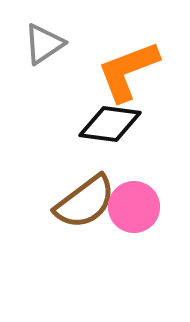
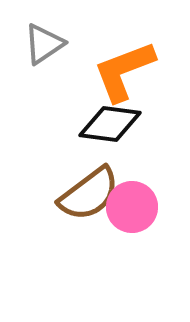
orange L-shape: moved 4 px left
brown semicircle: moved 4 px right, 8 px up
pink circle: moved 2 px left
